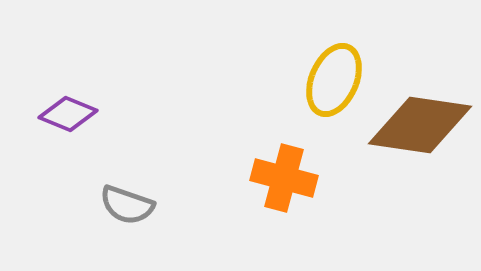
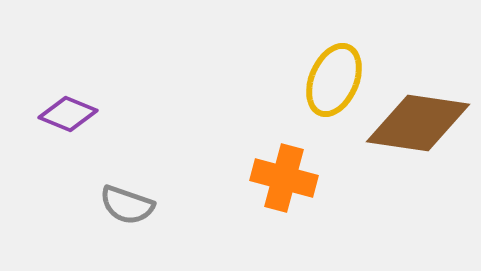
brown diamond: moved 2 px left, 2 px up
